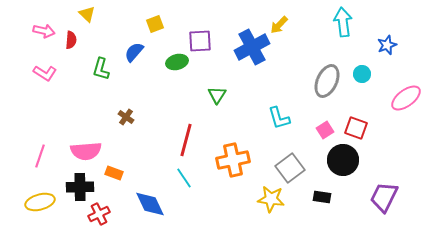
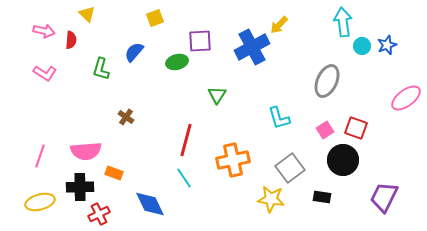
yellow square: moved 6 px up
cyan circle: moved 28 px up
